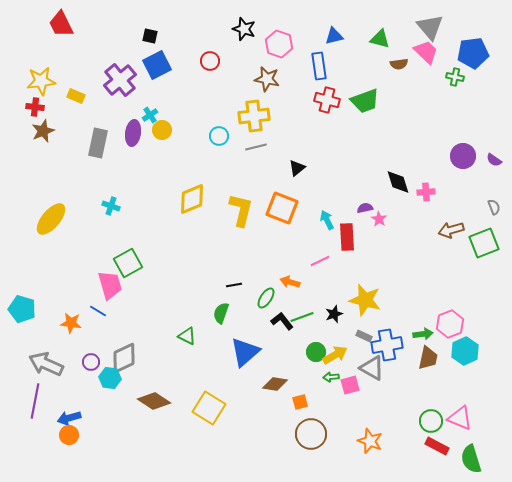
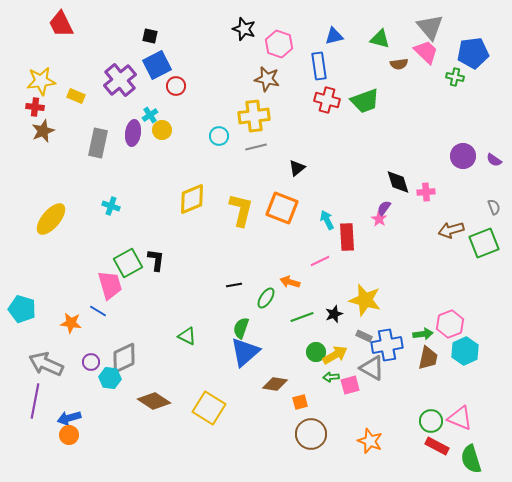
red circle at (210, 61): moved 34 px left, 25 px down
purple semicircle at (365, 208): moved 19 px right; rotated 42 degrees counterclockwise
green semicircle at (221, 313): moved 20 px right, 15 px down
black L-shape at (282, 321): moved 126 px left, 61 px up; rotated 45 degrees clockwise
